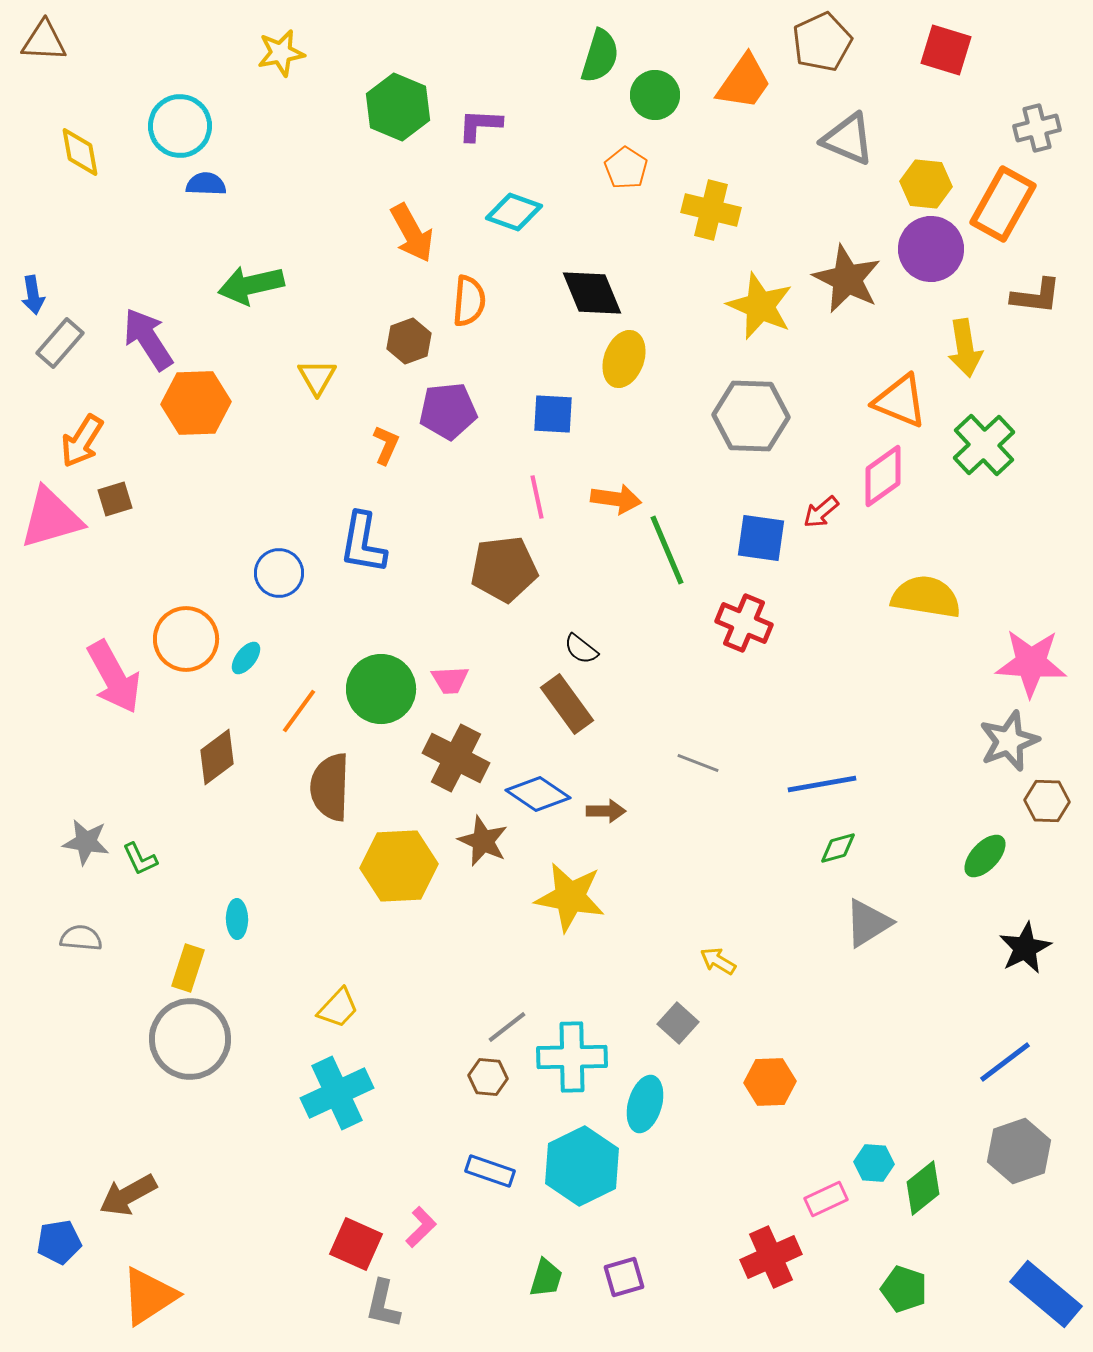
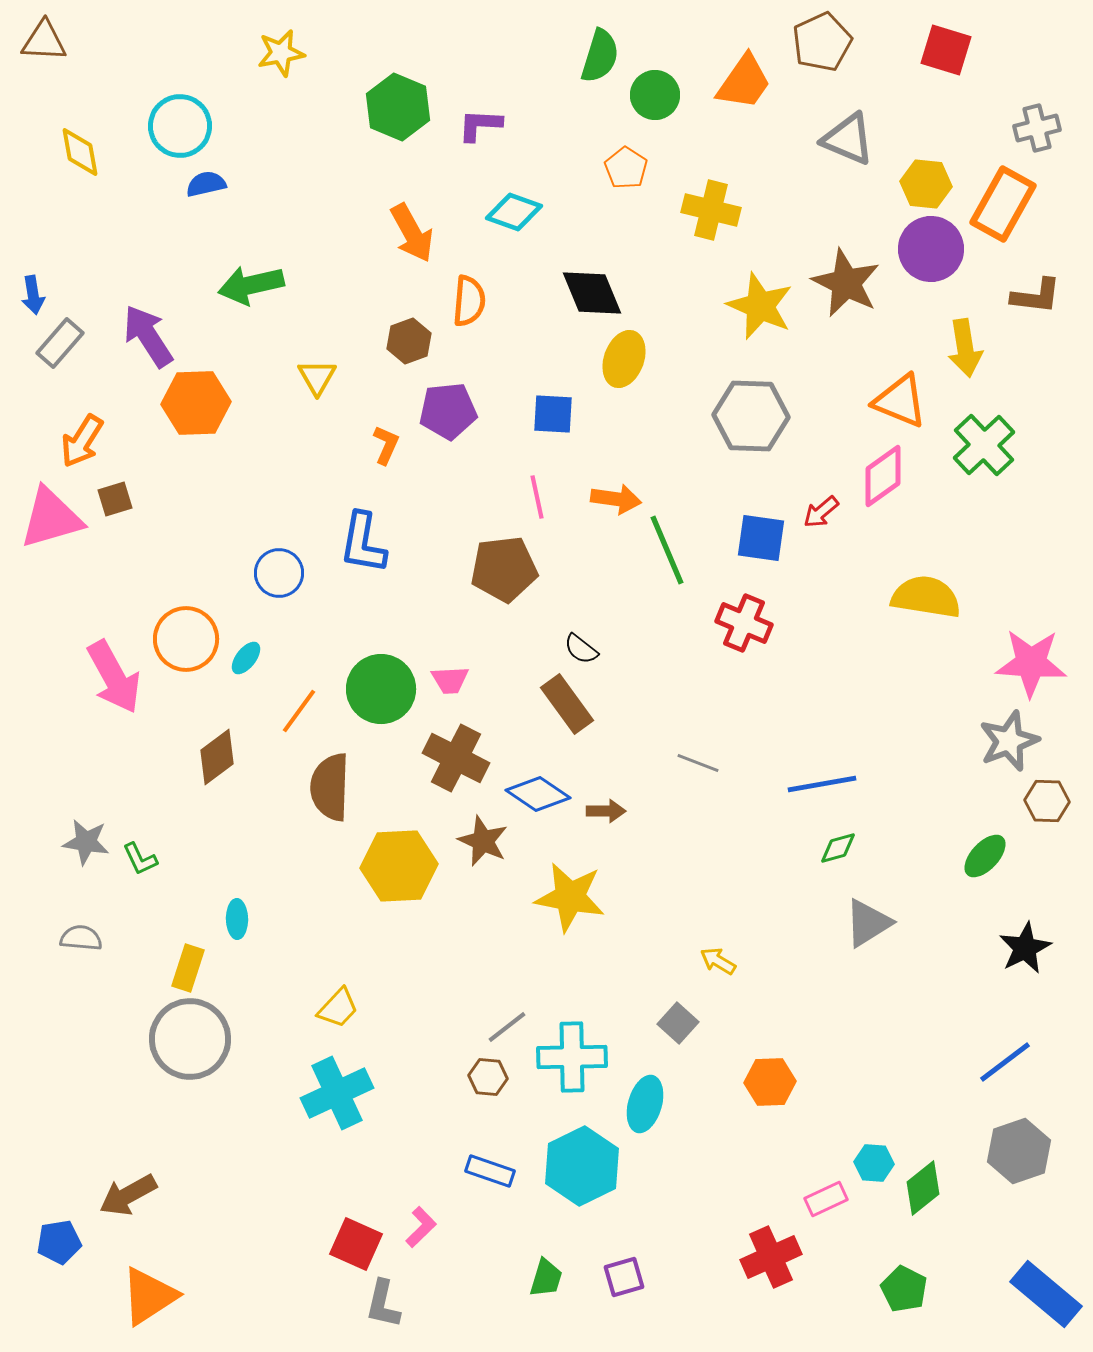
blue semicircle at (206, 184): rotated 15 degrees counterclockwise
brown star at (847, 279): moved 1 px left, 4 px down
purple arrow at (148, 339): moved 3 px up
green pentagon at (904, 1289): rotated 9 degrees clockwise
